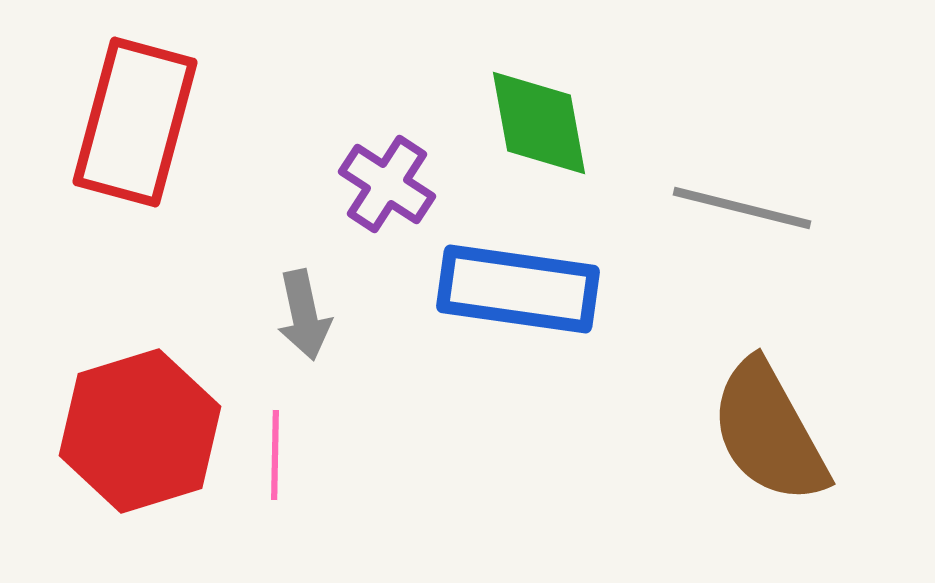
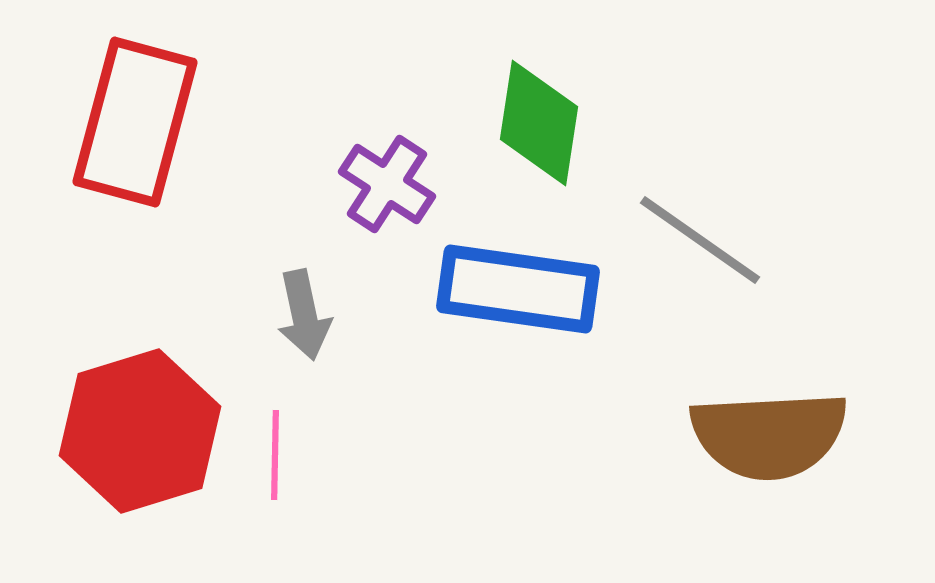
green diamond: rotated 19 degrees clockwise
gray line: moved 42 px left, 32 px down; rotated 21 degrees clockwise
brown semicircle: moved 3 px down; rotated 64 degrees counterclockwise
